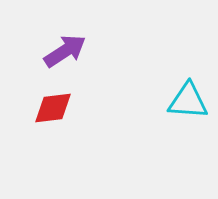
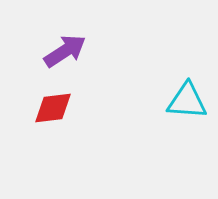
cyan triangle: moved 1 px left
